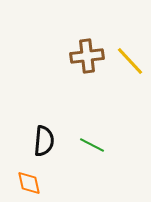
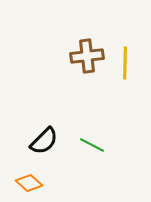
yellow line: moved 5 px left, 2 px down; rotated 44 degrees clockwise
black semicircle: rotated 40 degrees clockwise
orange diamond: rotated 36 degrees counterclockwise
